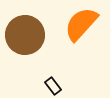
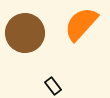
brown circle: moved 2 px up
